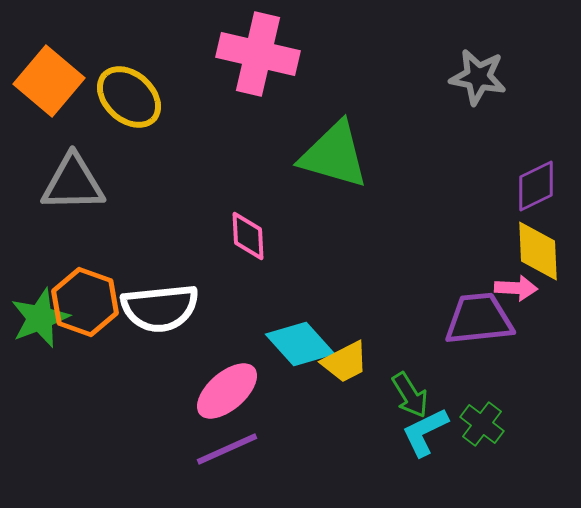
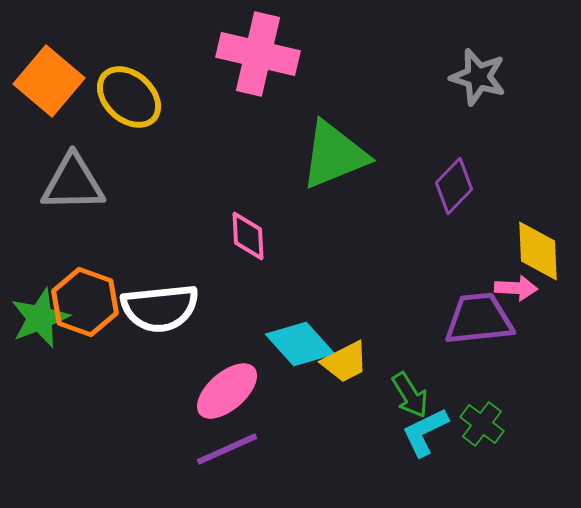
gray star: rotated 6 degrees clockwise
green triangle: rotated 38 degrees counterclockwise
purple diamond: moved 82 px left; rotated 20 degrees counterclockwise
